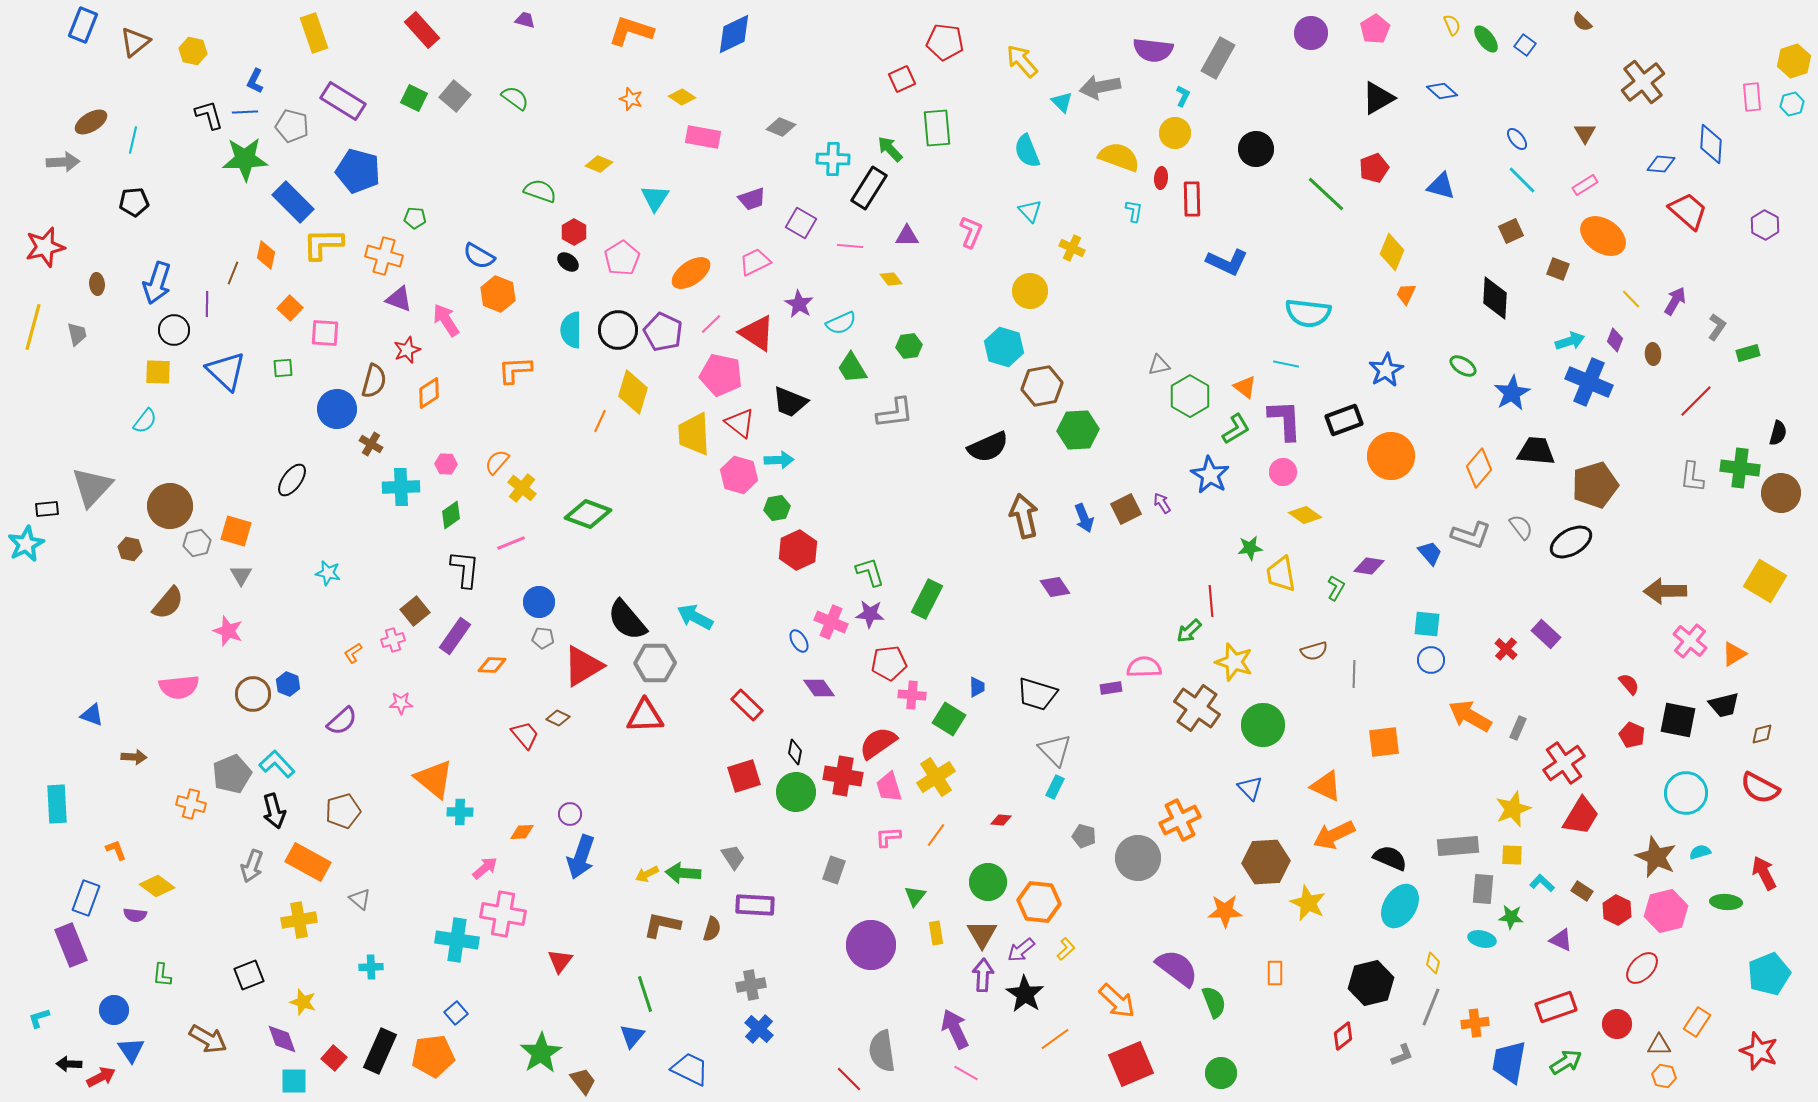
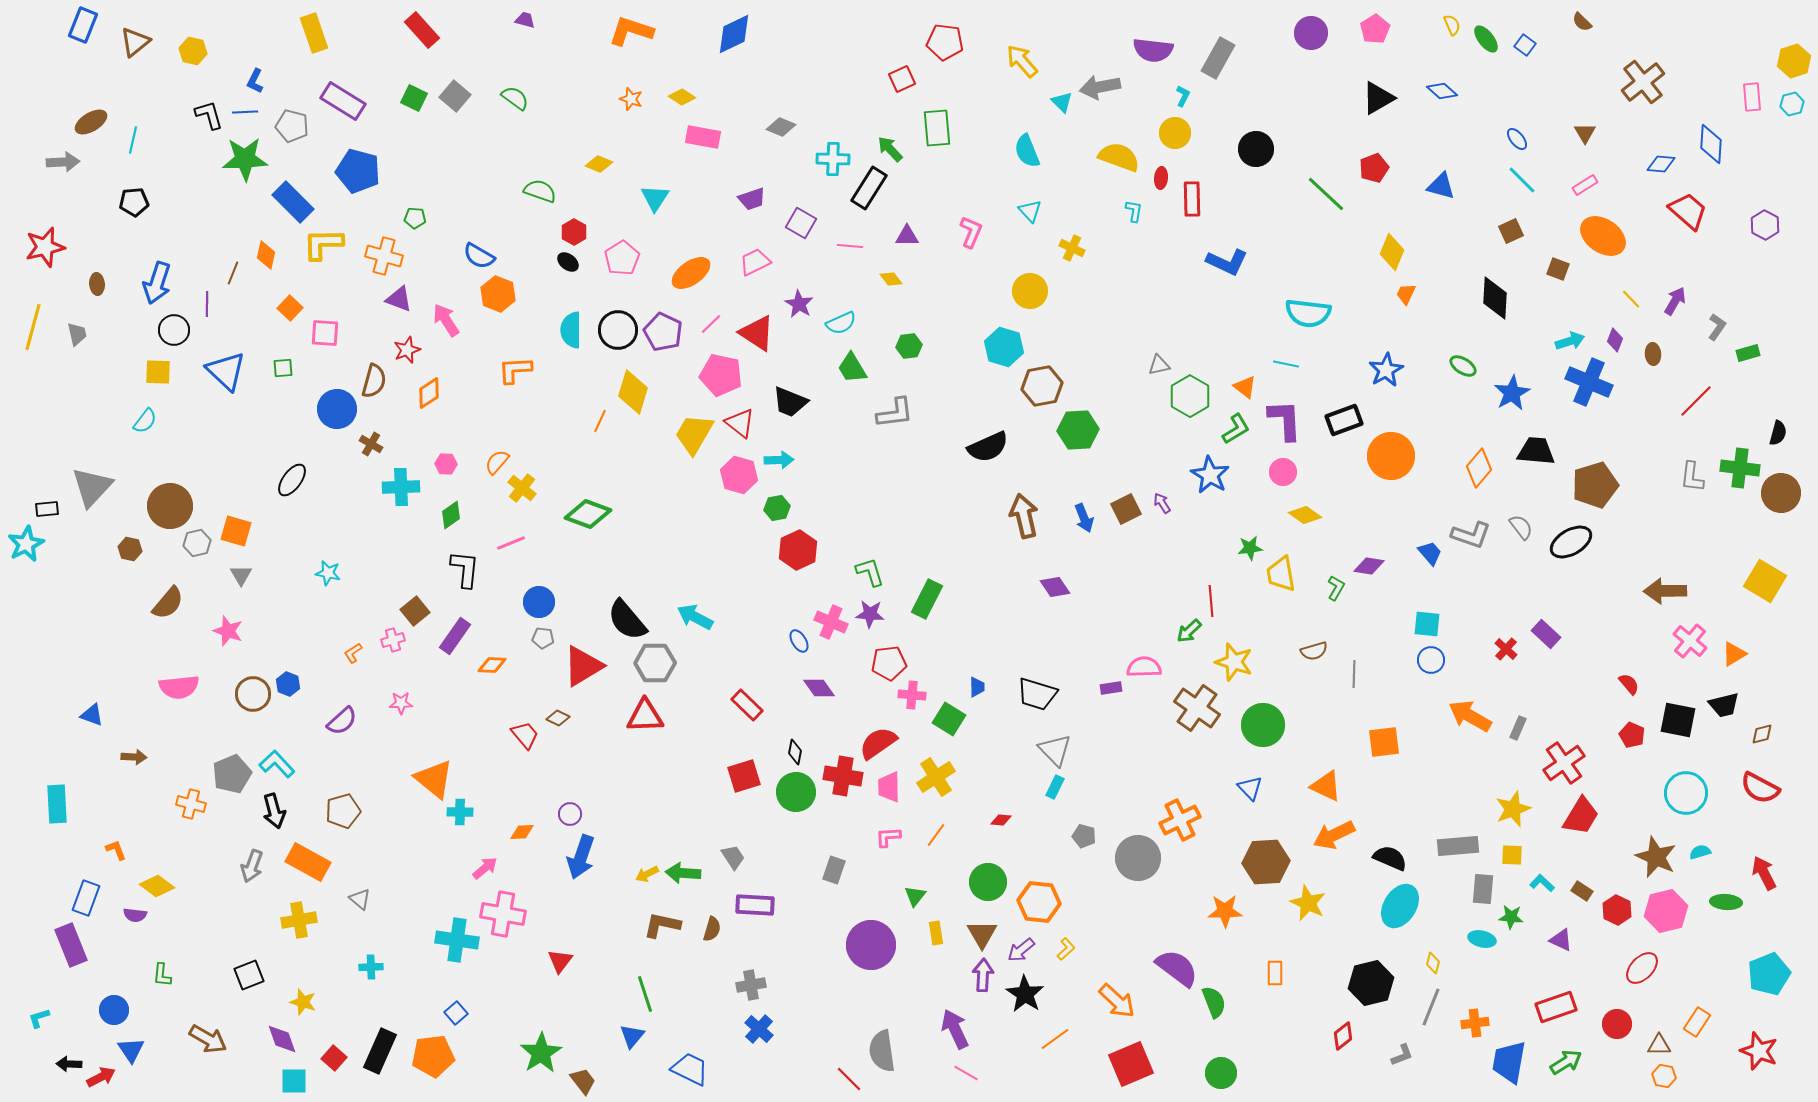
yellow trapezoid at (694, 434): rotated 33 degrees clockwise
pink trapezoid at (889, 787): rotated 16 degrees clockwise
